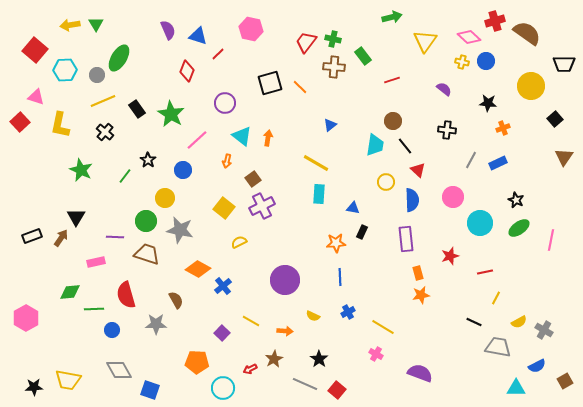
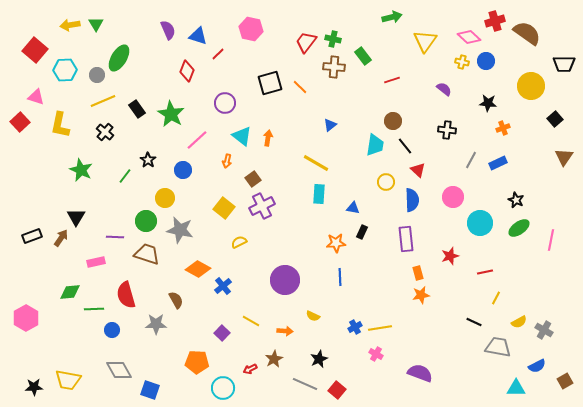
blue cross at (348, 312): moved 7 px right, 15 px down
yellow line at (383, 327): moved 3 px left, 1 px down; rotated 40 degrees counterclockwise
black star at (319, 359): rotated 12 degrees clockwise
